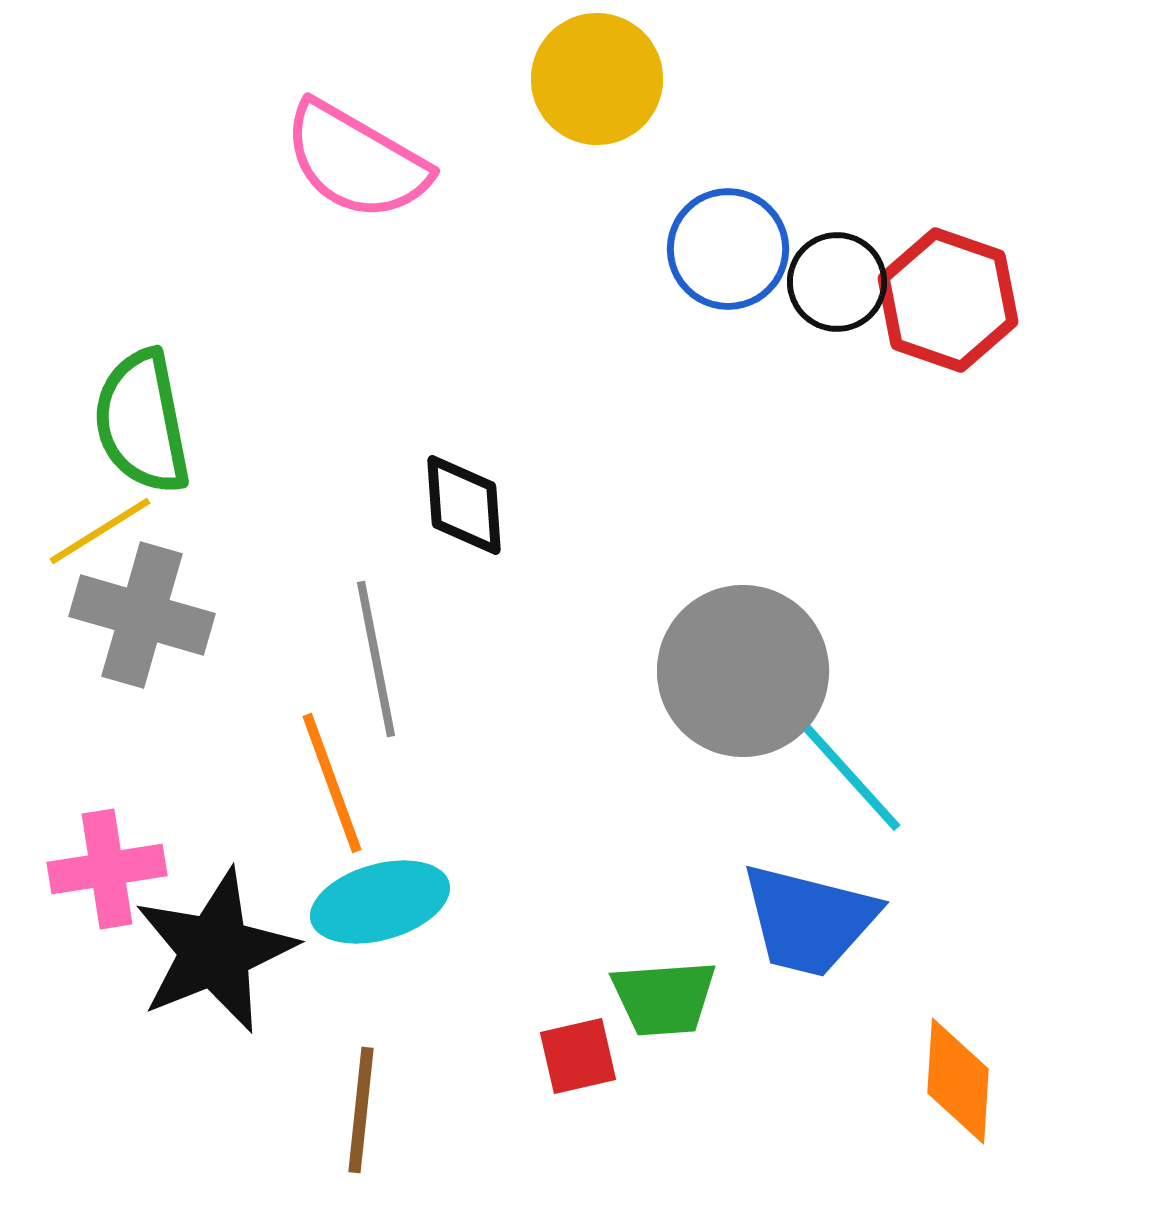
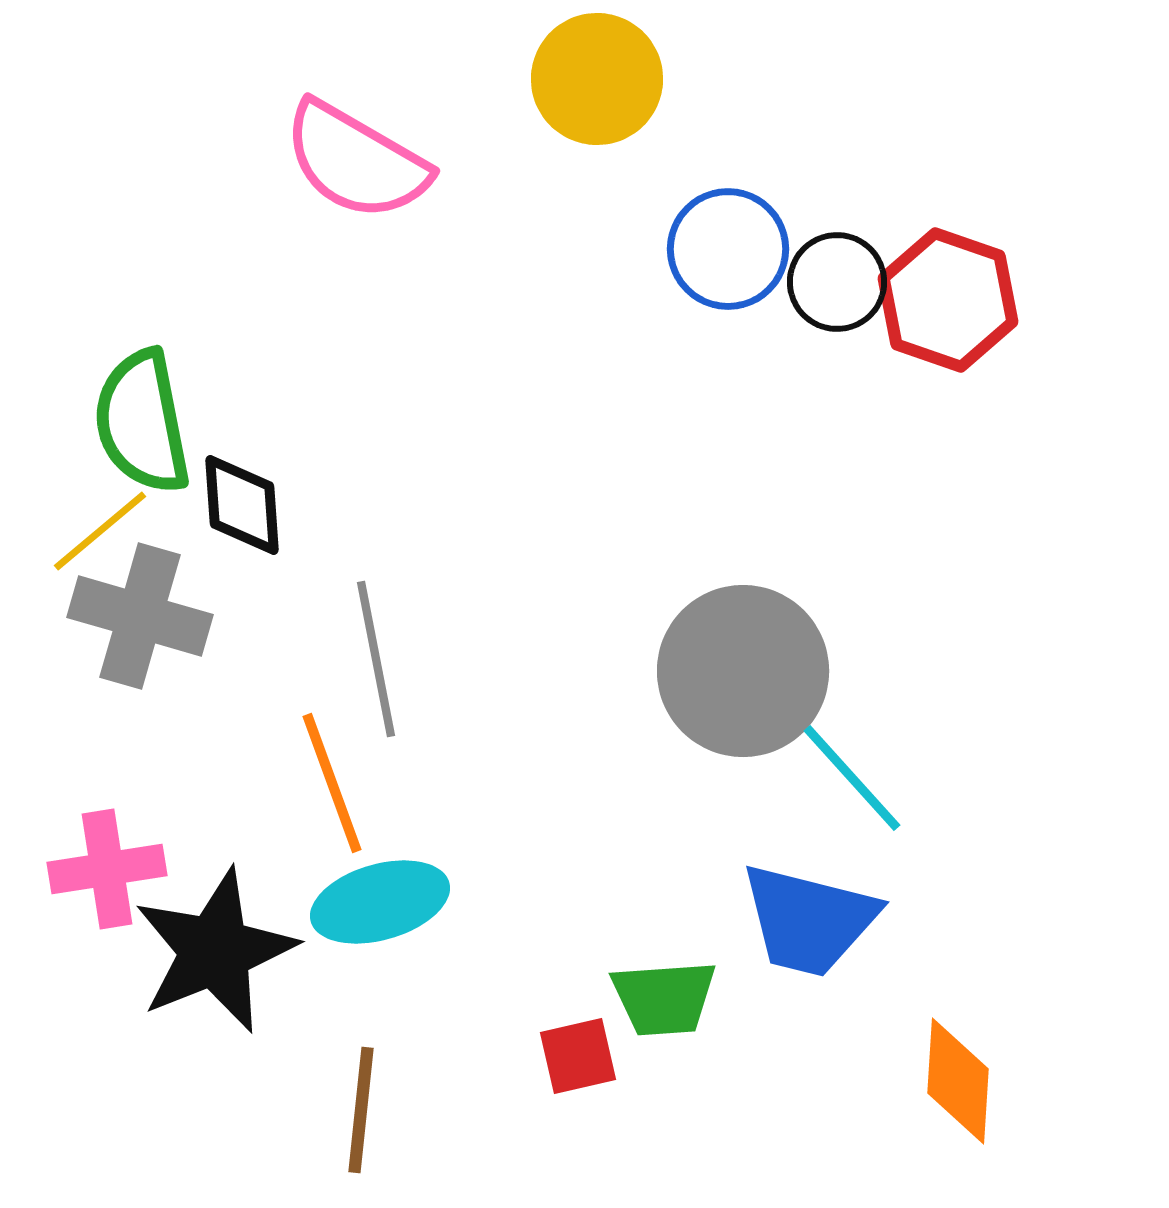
black diamond: moved 222 px left
yellow line: rotated 8 degrees counterclockwise
gray cross: moved 2 px left, 1 px down
